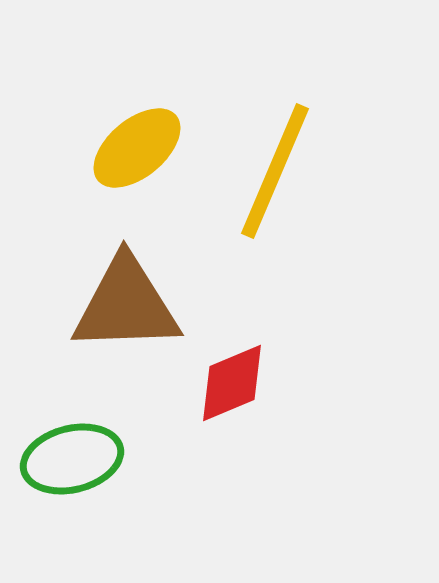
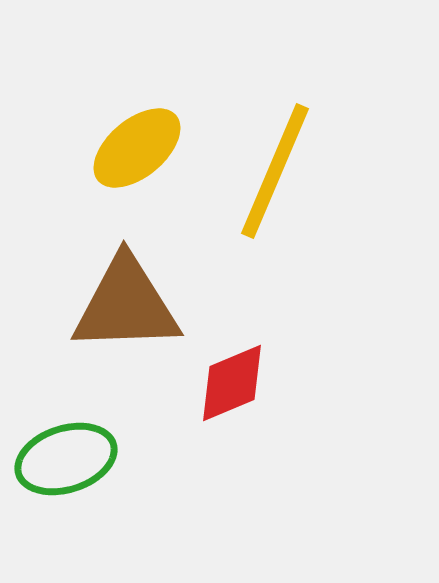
green ellipse: moved 6 px left; rotated 4 degrees counterclockwise
